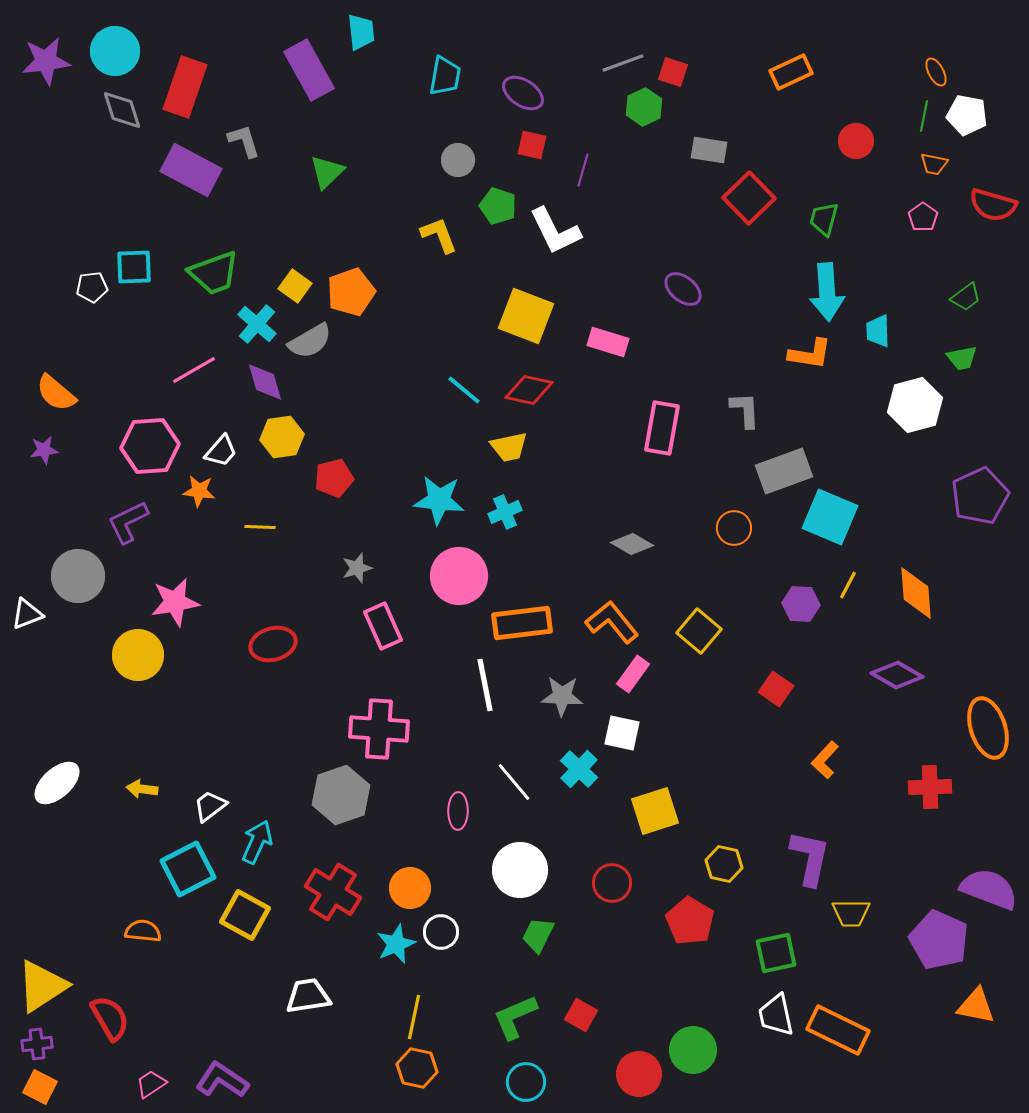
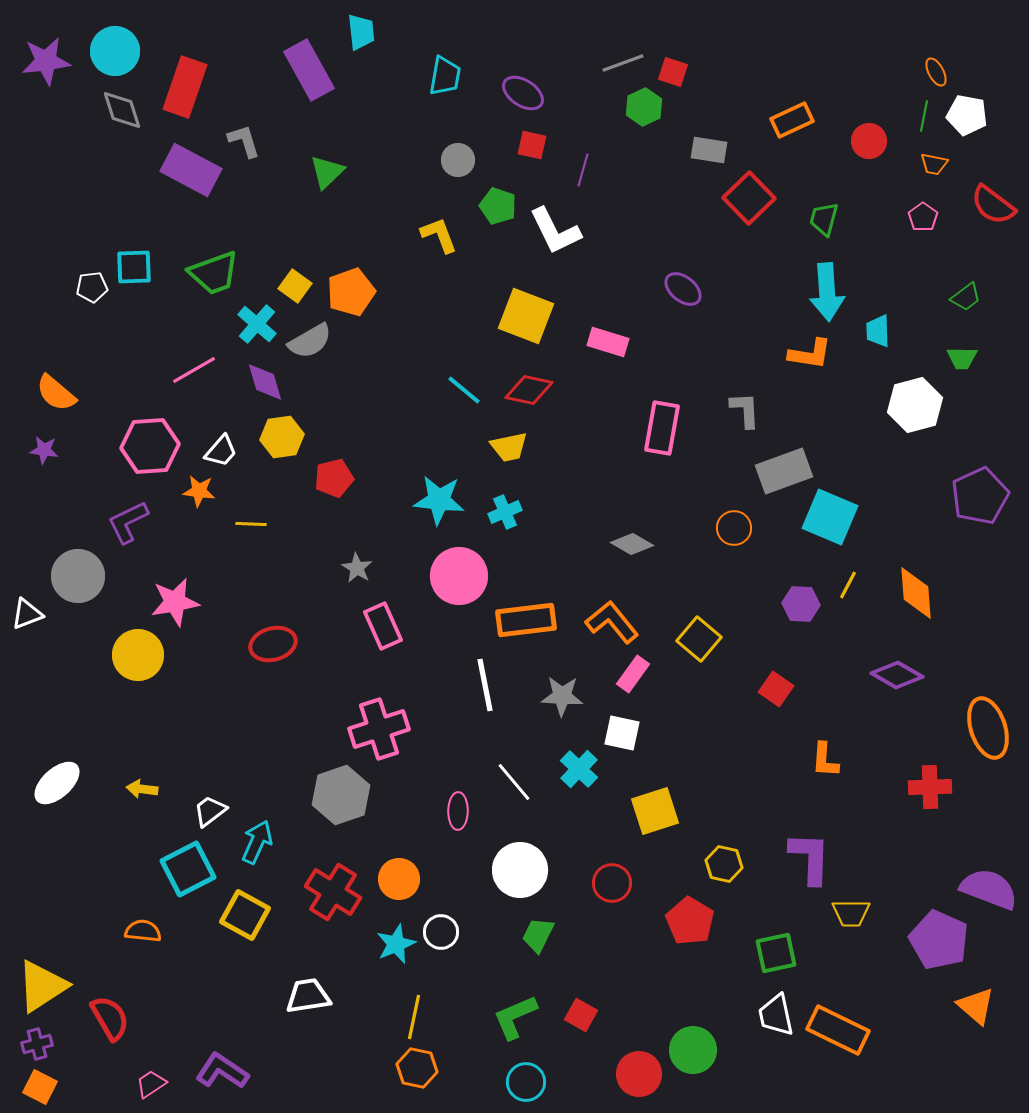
orange rectangle at (791, 72): moved 1 px right, 48 px down
red circle at (856, 141): moved 13 px right
red semicircle at (993, 205): rotated 21 degrees clockwise
green trapezoid at (962, 358): rotated 12 degrees clockwise
purple star at (44, 450): rotated 16 degrees clockwise
yellow line at (260, 527): moved 9 px left, 3 px up
gray star at (357, 568): rotated 24 degrees counterclockwise
orange rectangle at (522, 623): moved 4 px right, 3 px up
yellow square at (699, 631): moved 8 px down
pink cross at (379, 729): rotated 22 degrees counterclockwise
orange L-shape at (825, 760): rotated 39 degrees counterclockwise
white trapezoid at (210, 806): moved 5 px down
purple L-shape at (810, 858): rotated 10 degrees counterclockwise
orange circle at (410, 888): moved 11 px left, 9 px up
orange triangle at (976, 1006): rotated 30 degrees clockwise
purple cross at (37, 1044): rotated 8 degrees counterclockwise
purple L-shape at (222, 1080): moved 9 px up
